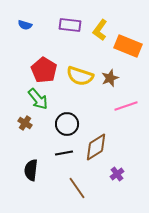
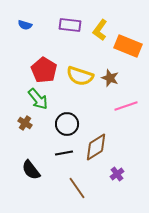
brown star: rotated 30 degrees counterclockwise
black semicircle: rotated 45 degrees counterclockwise
